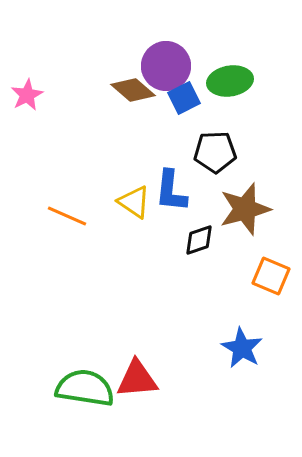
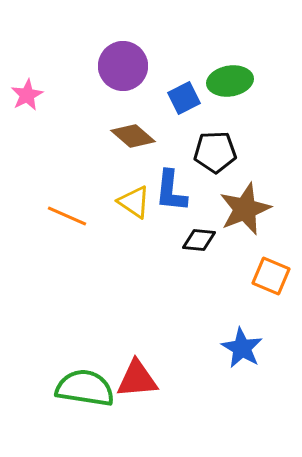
purple circle: moved 43 px left
brown diamond: moved 46 px down
brown star: rotated 6 degrees counterclockwise
black diamond: rotated 24 degrees clockwise
